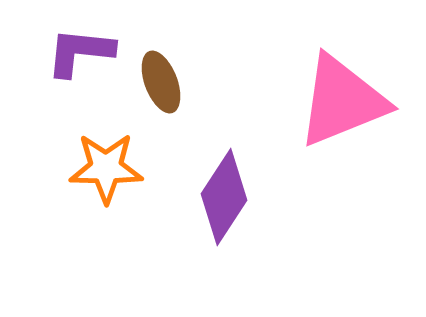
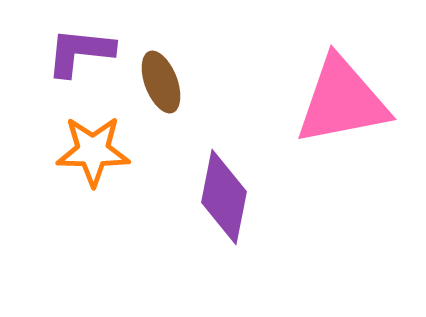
pink triangle: rotated 11 degrees clockwise
orange star: moved 13 px left, 17 px up
purple diamond: rotated 22 degrees counterclockwise
